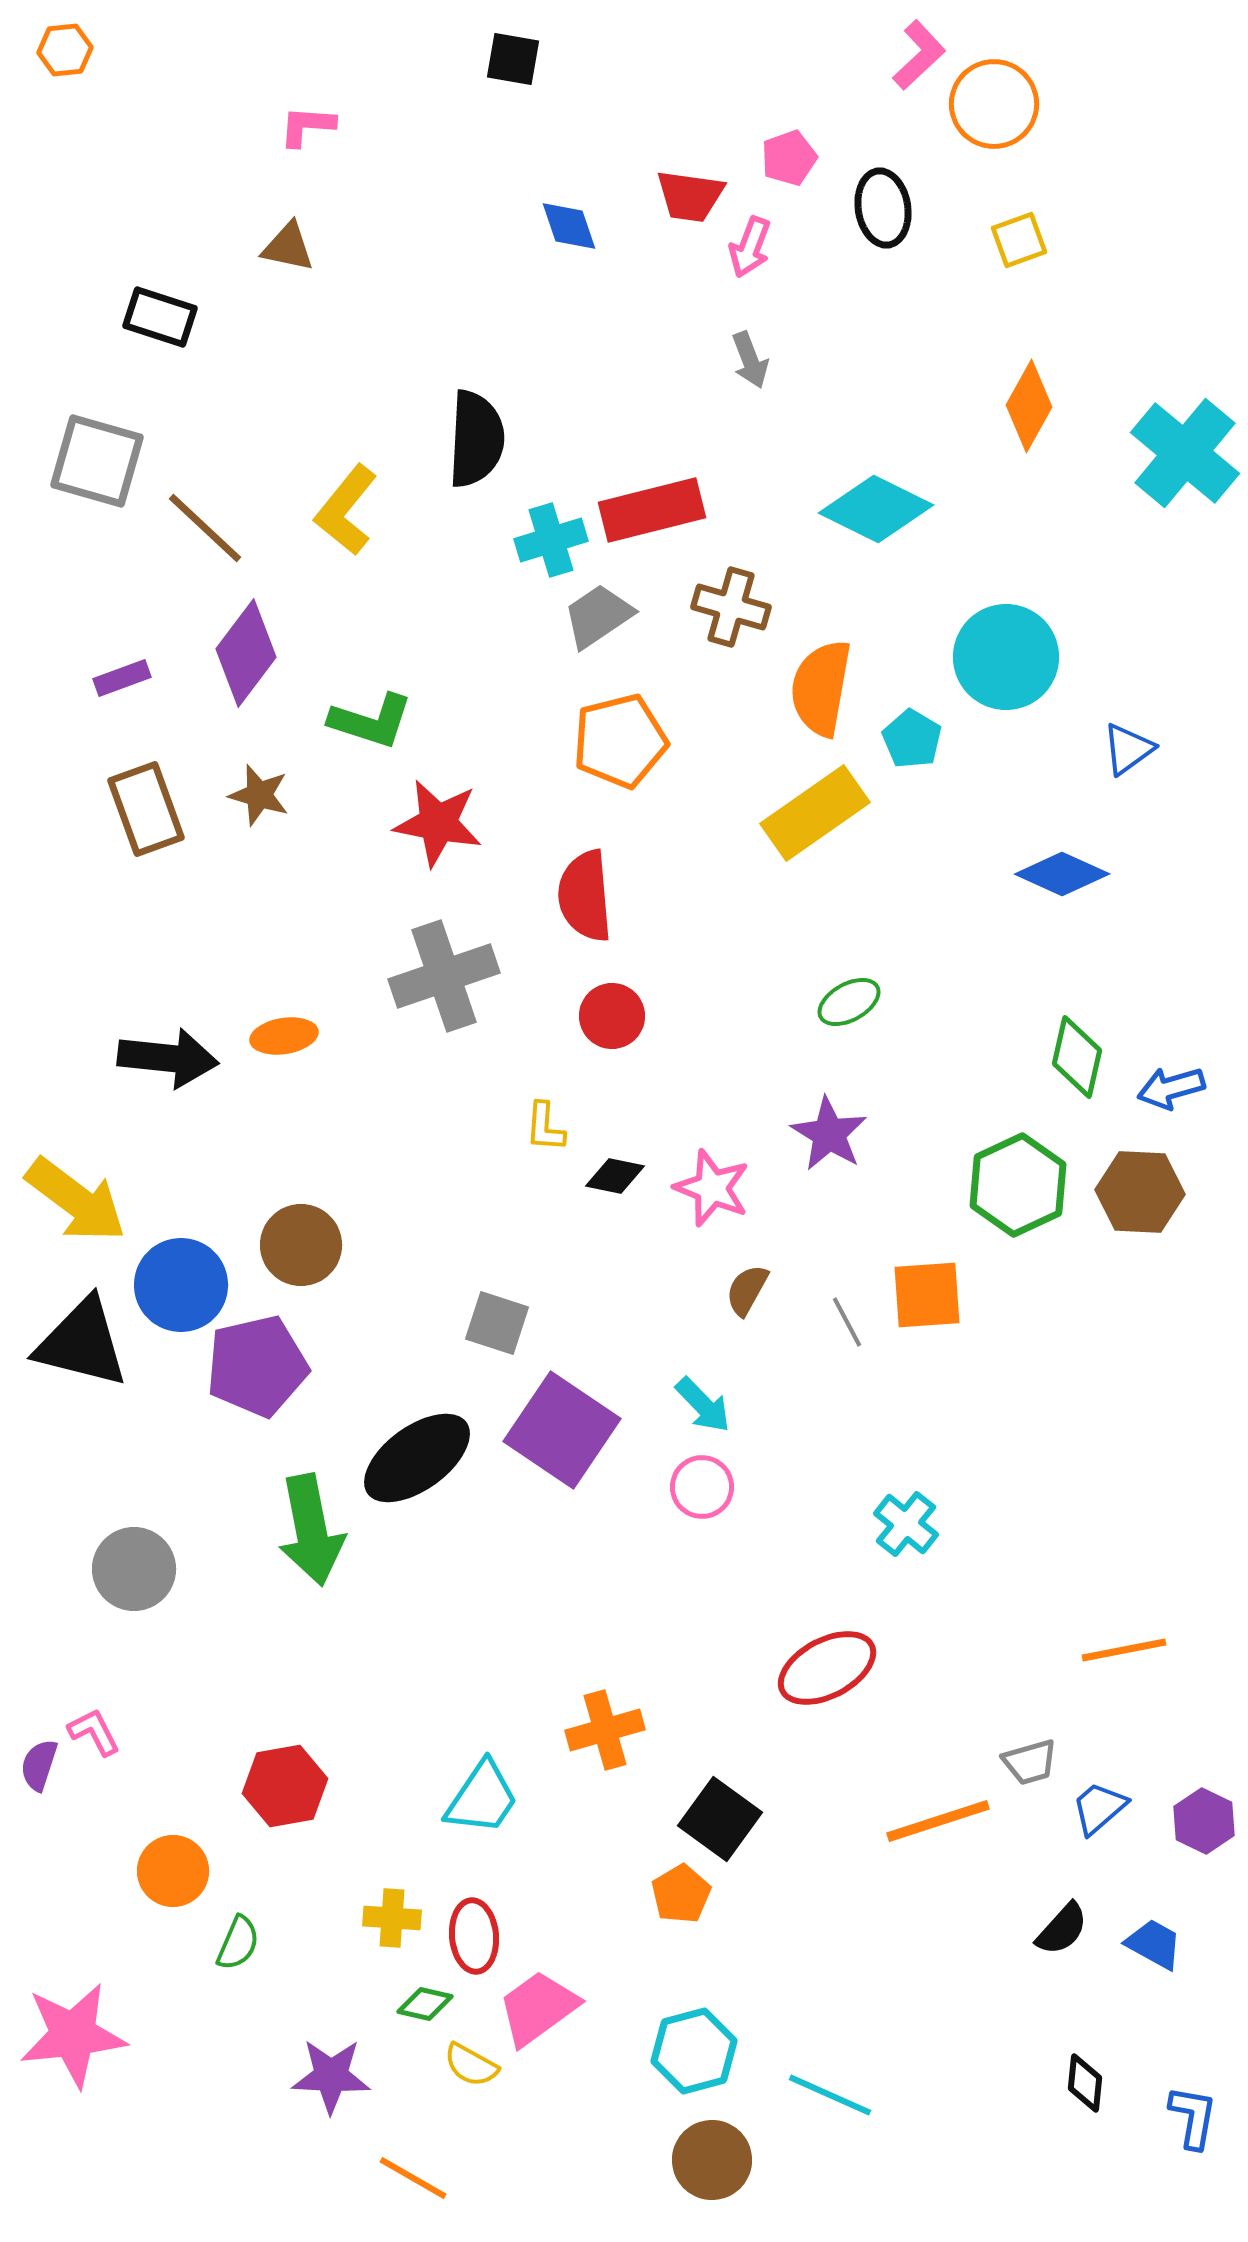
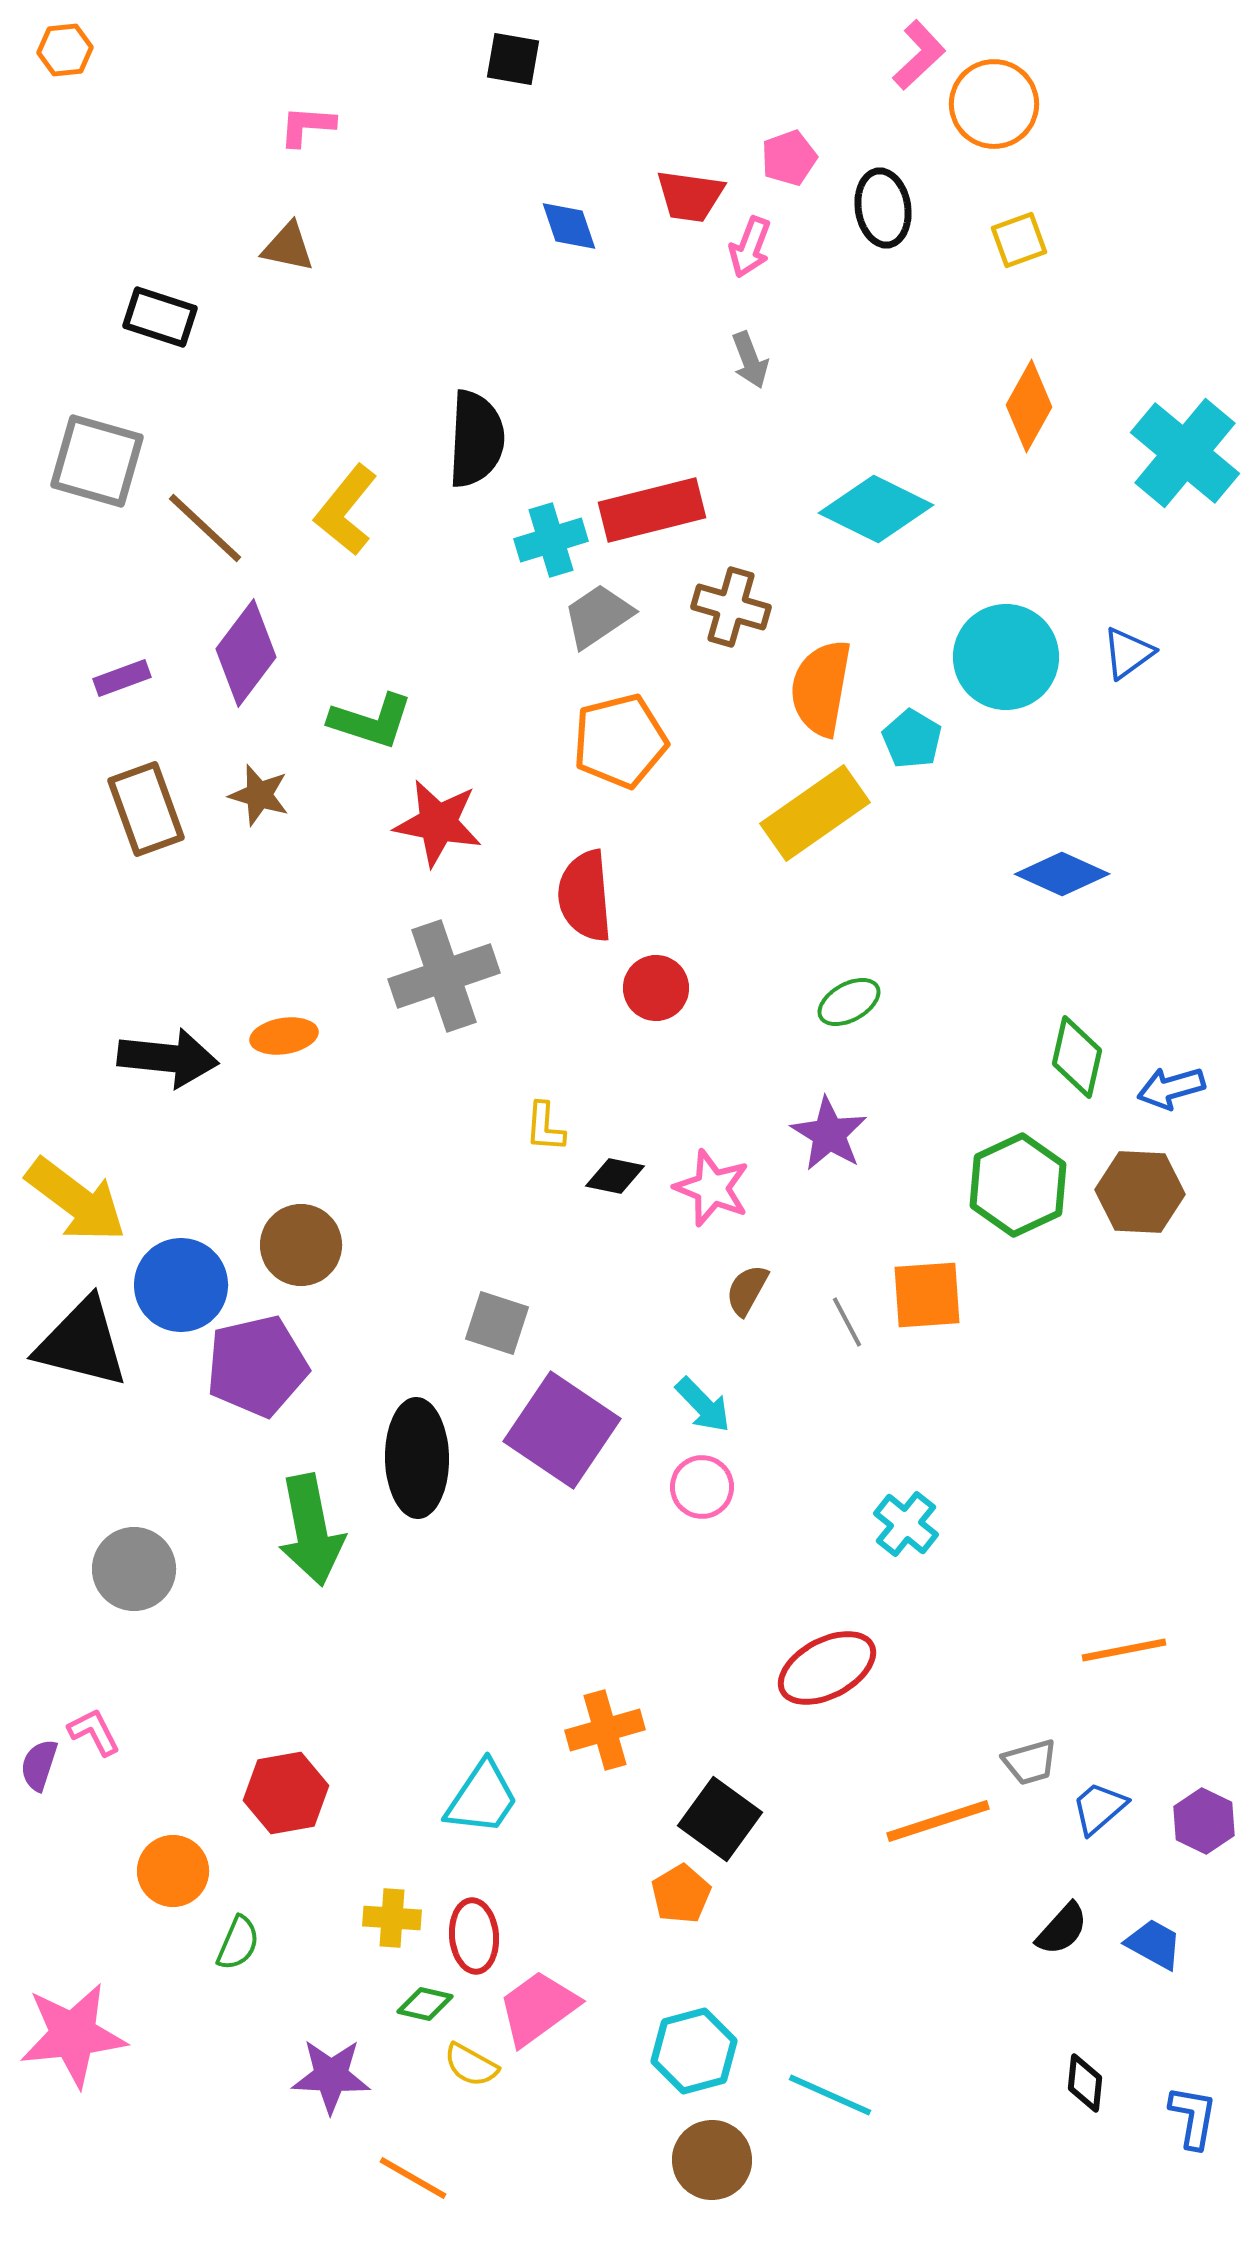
blue triangle at (1128, 749): moved 96 px up
red circle at (612, 1016): moved 44 px right, 28 px up
black ellipse at (417, 1458): rotated 55 degrees counterclockwise
red hexagon at (285, 1786): moved 1 px right, 7 px down
